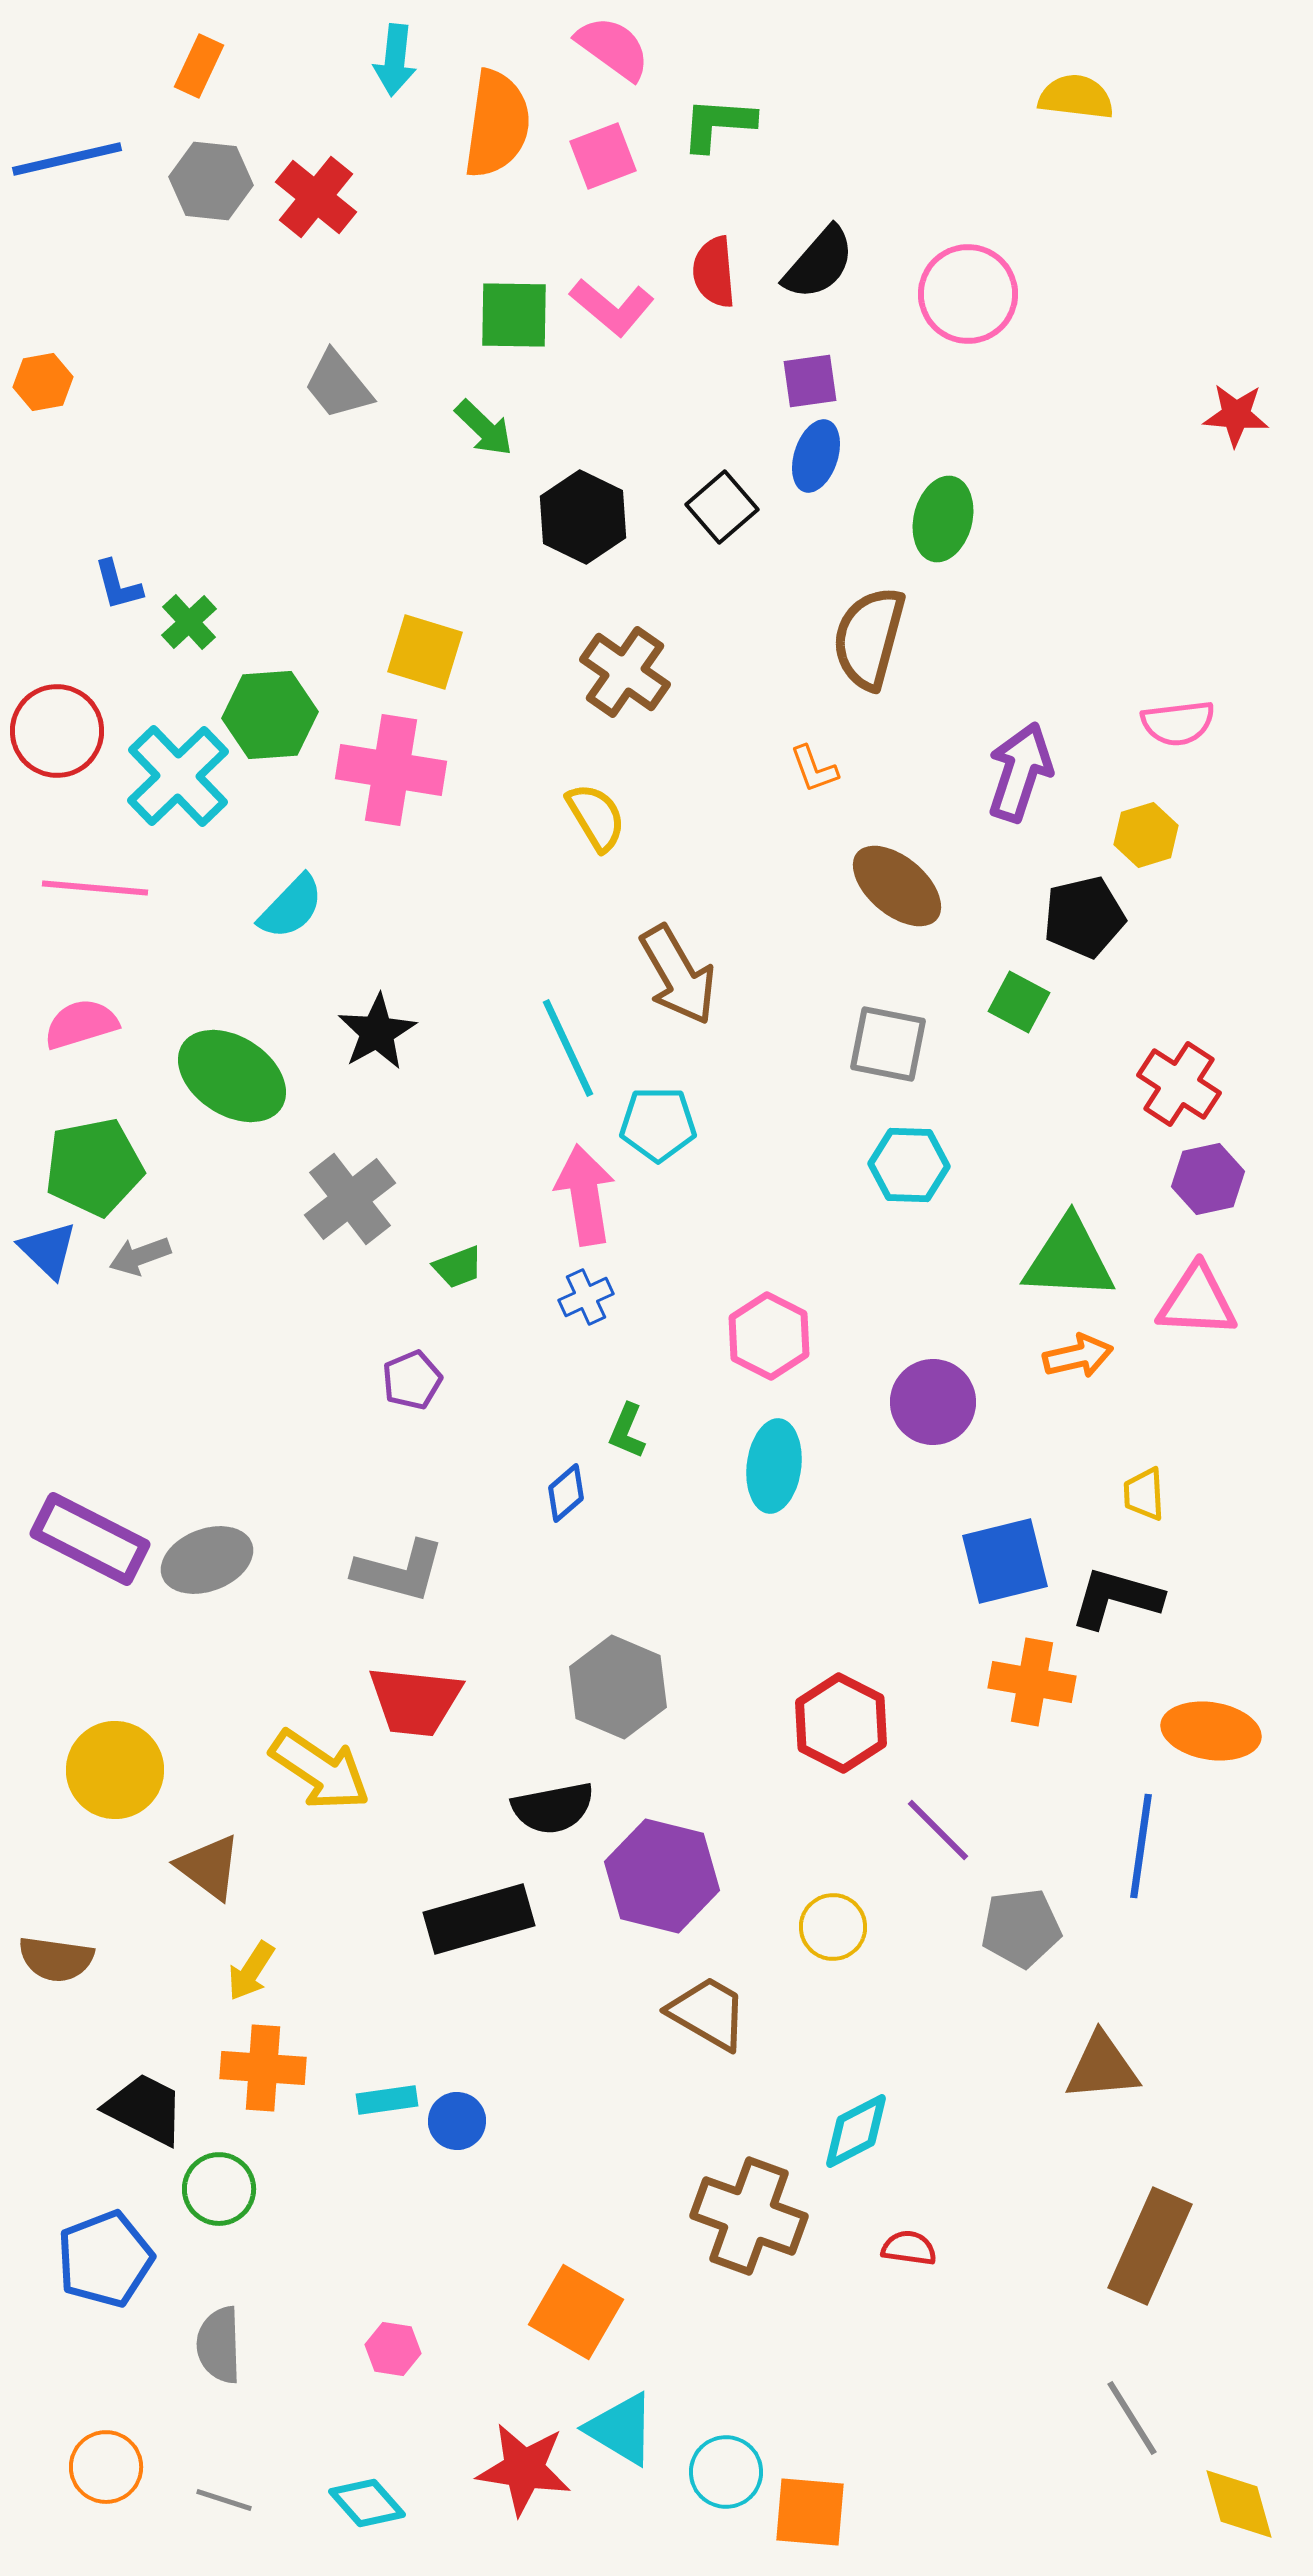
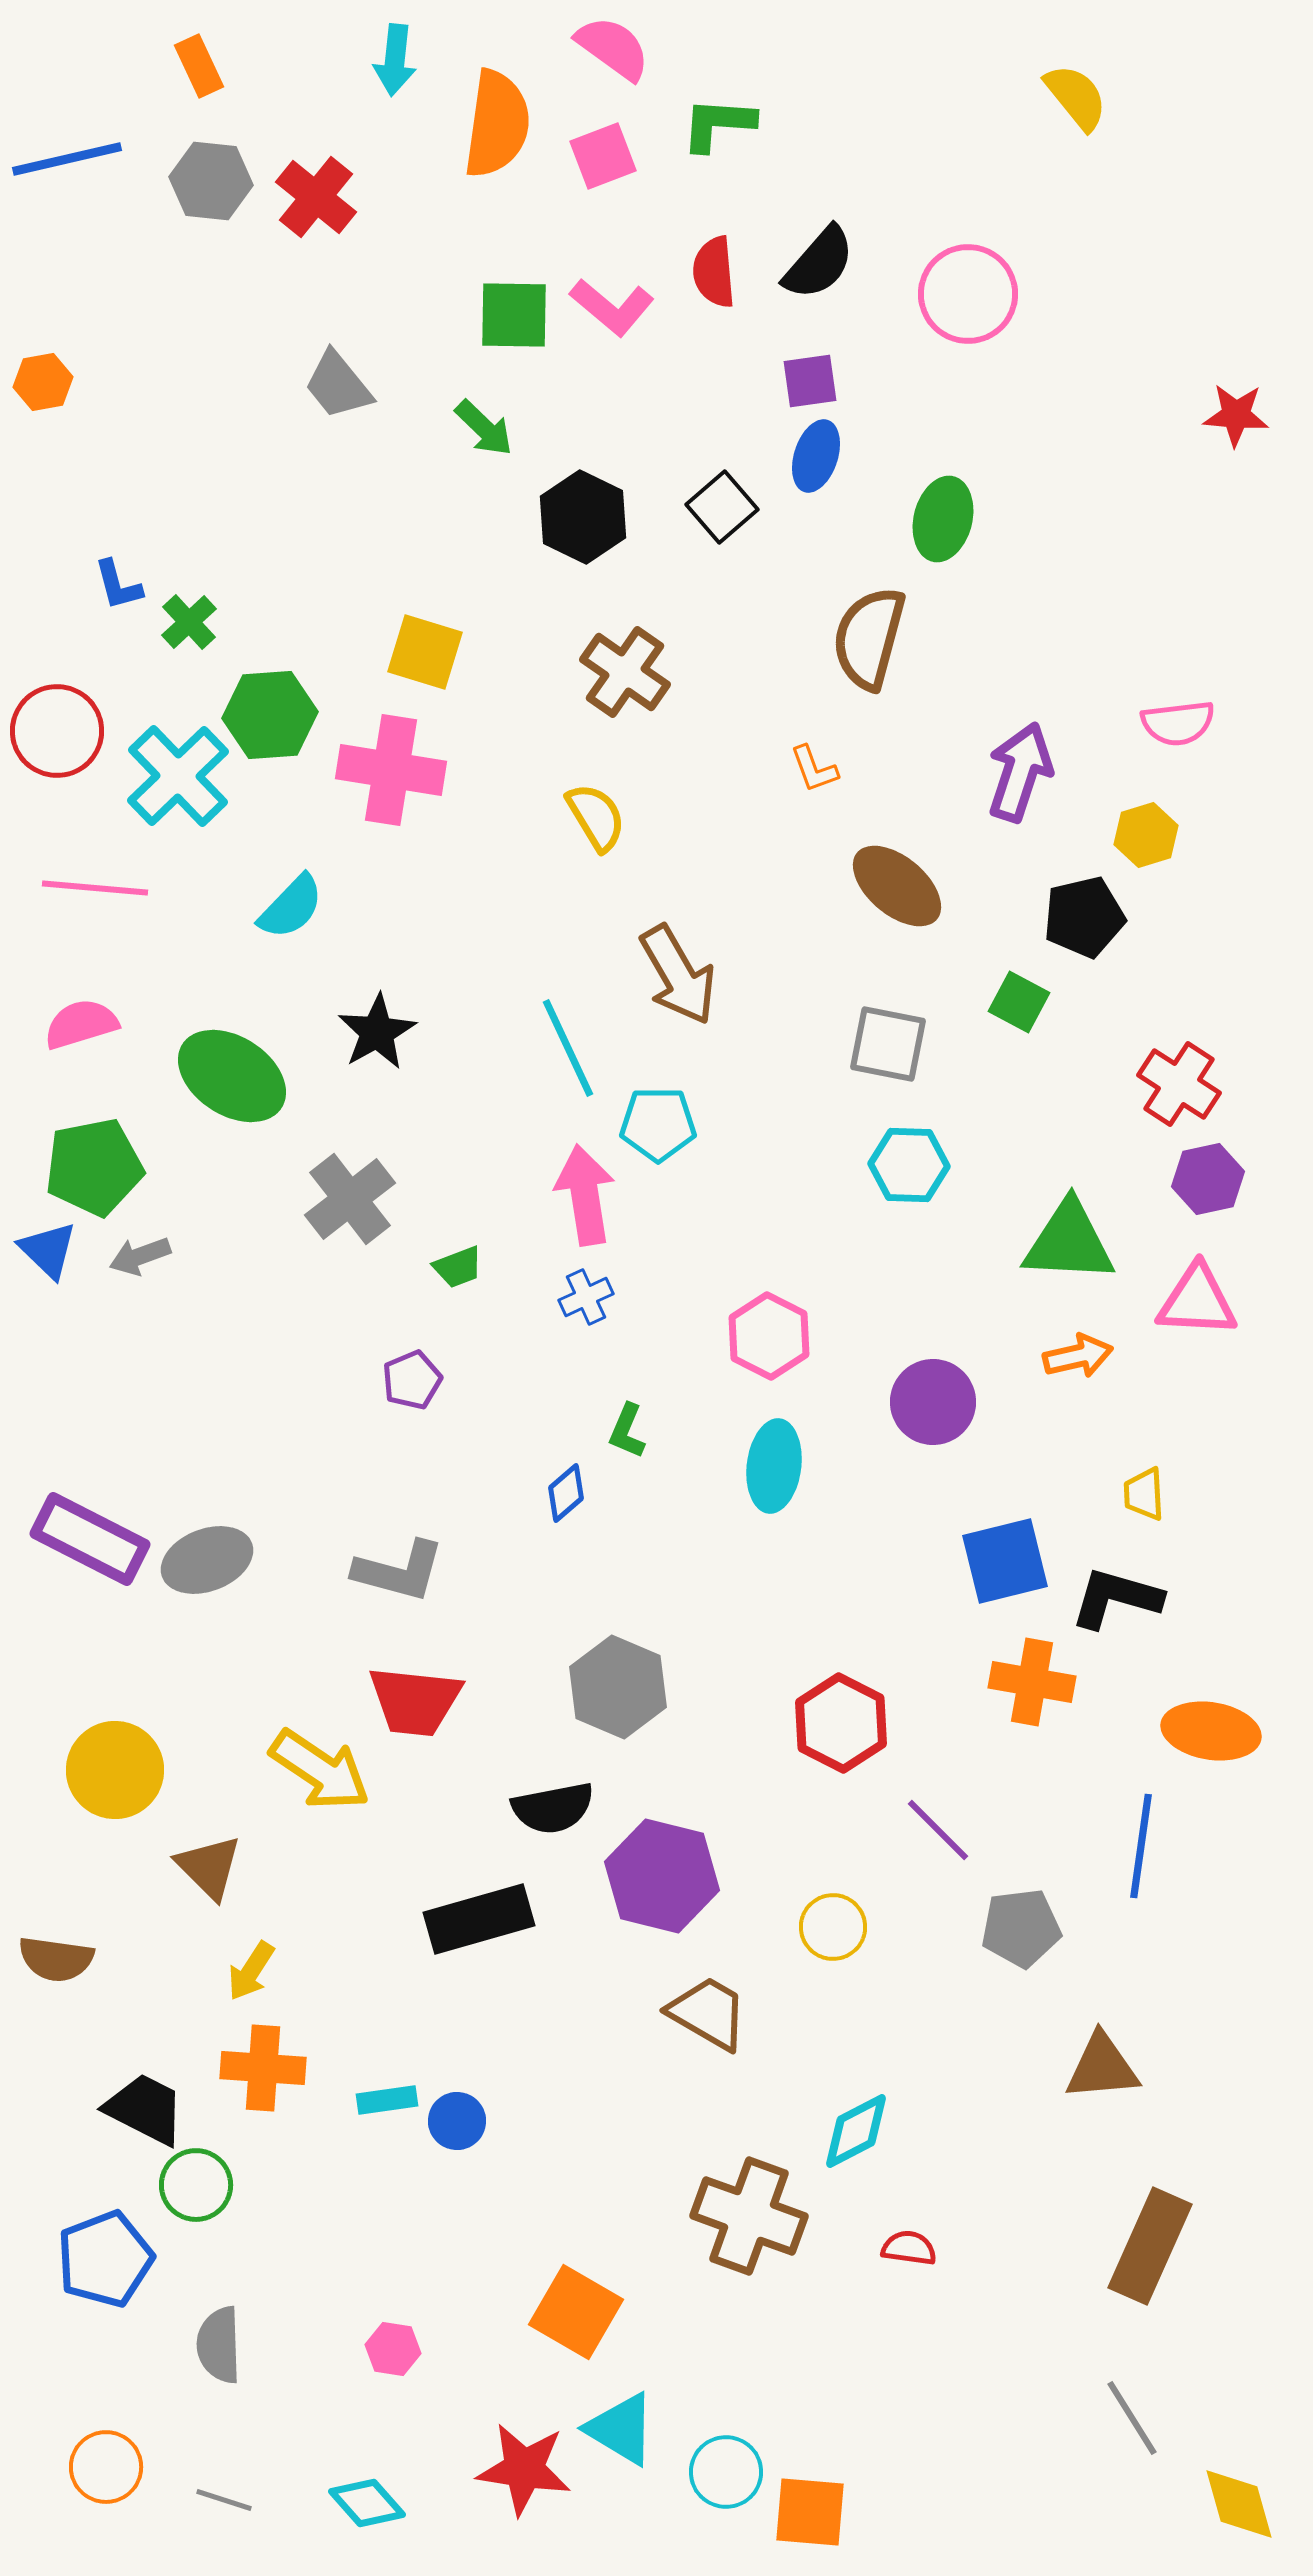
orange rectangle at (199, 66): rotated 50 degrees counterclockwise
yellow semicircle at (1076, 97): rotated 44 degrees clockwise
green triangle at (1069, 1259): moved 17 px up
brown triangle at (209, 1867): rotated 8 degrees clockwise
green circle at (219, 2189): moved 23 px left, 4 px up
